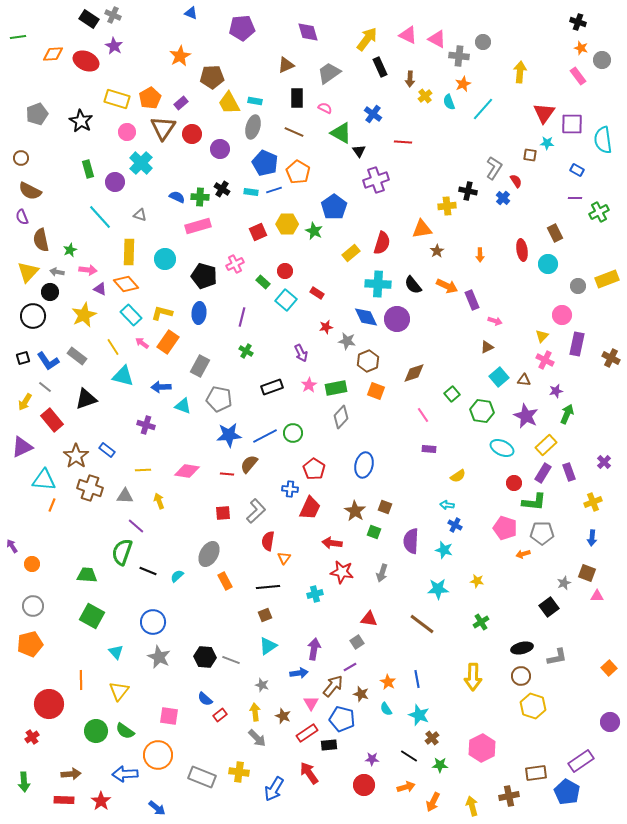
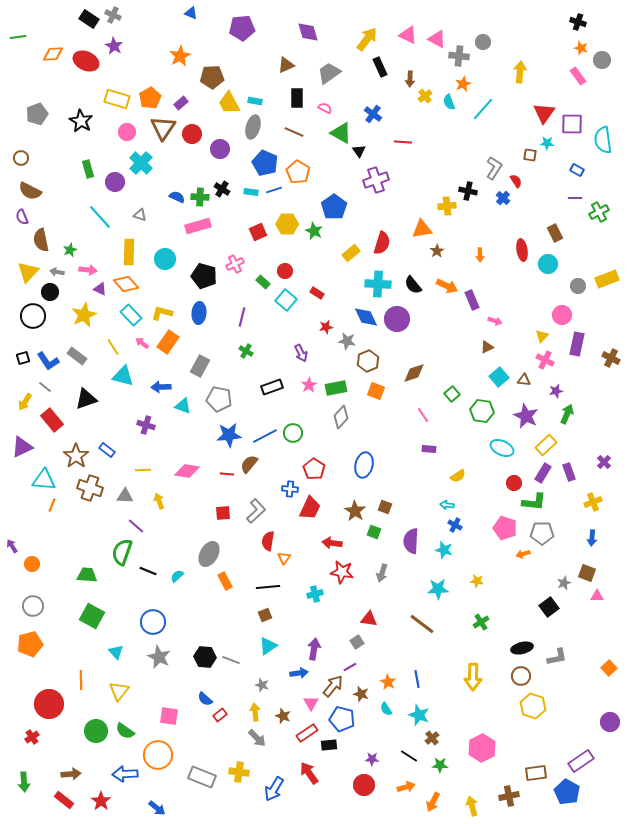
red rectangle at (64, 800): rotated 36 degrees clockwise
